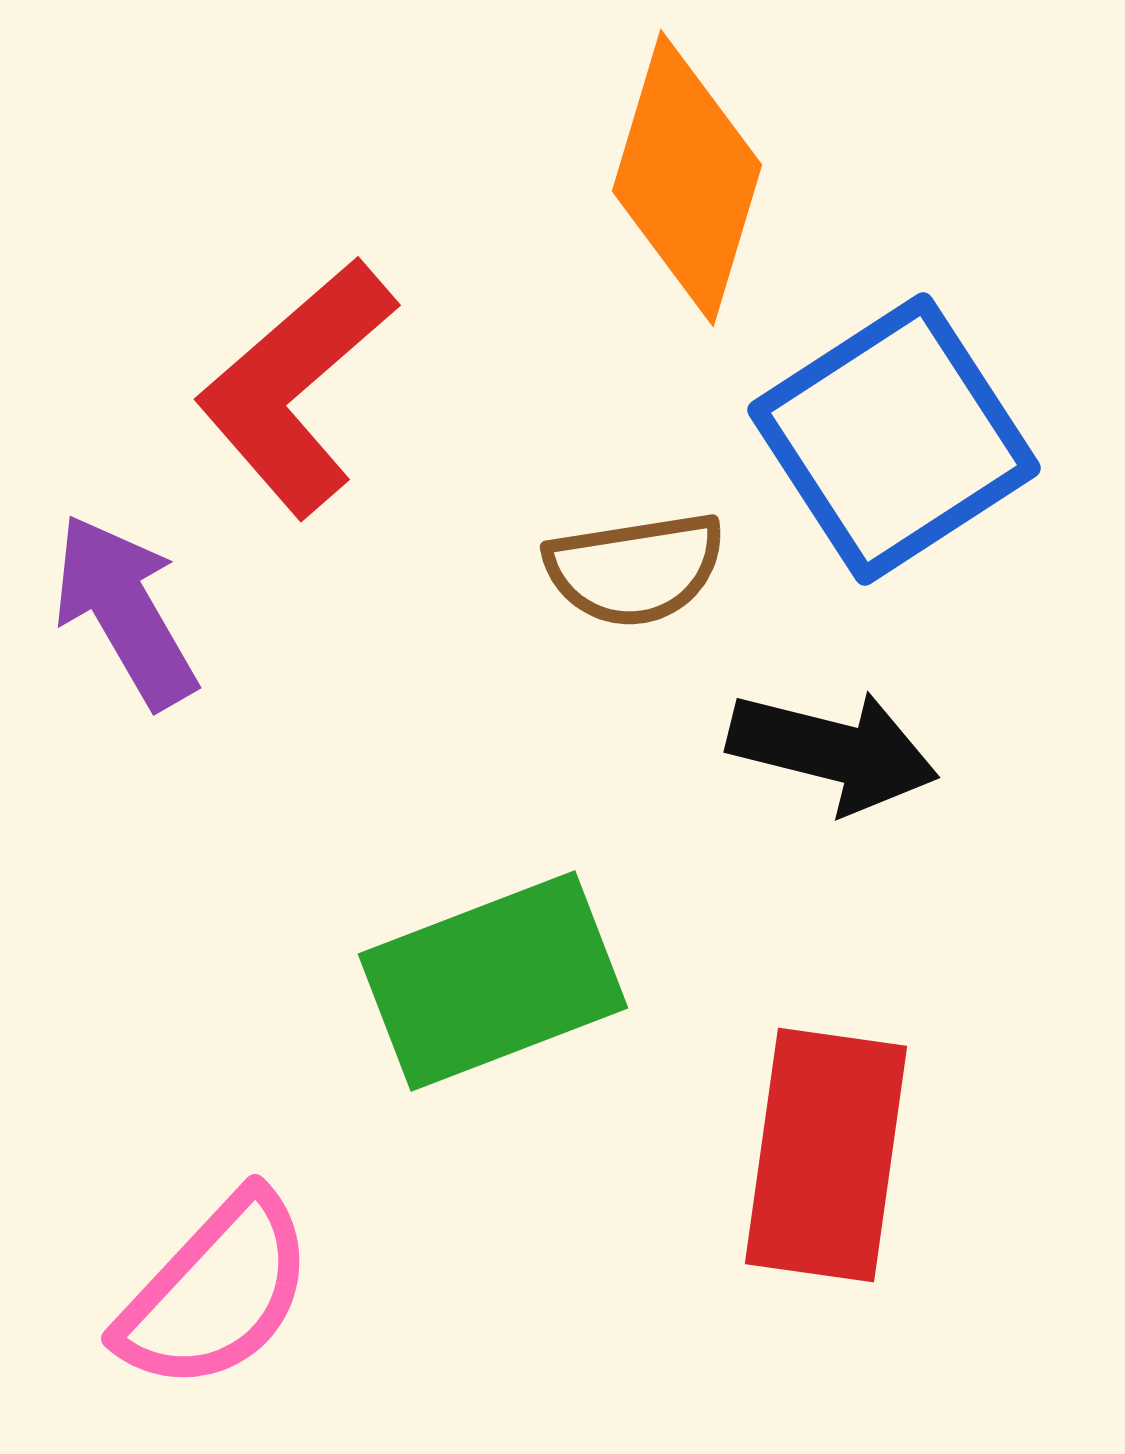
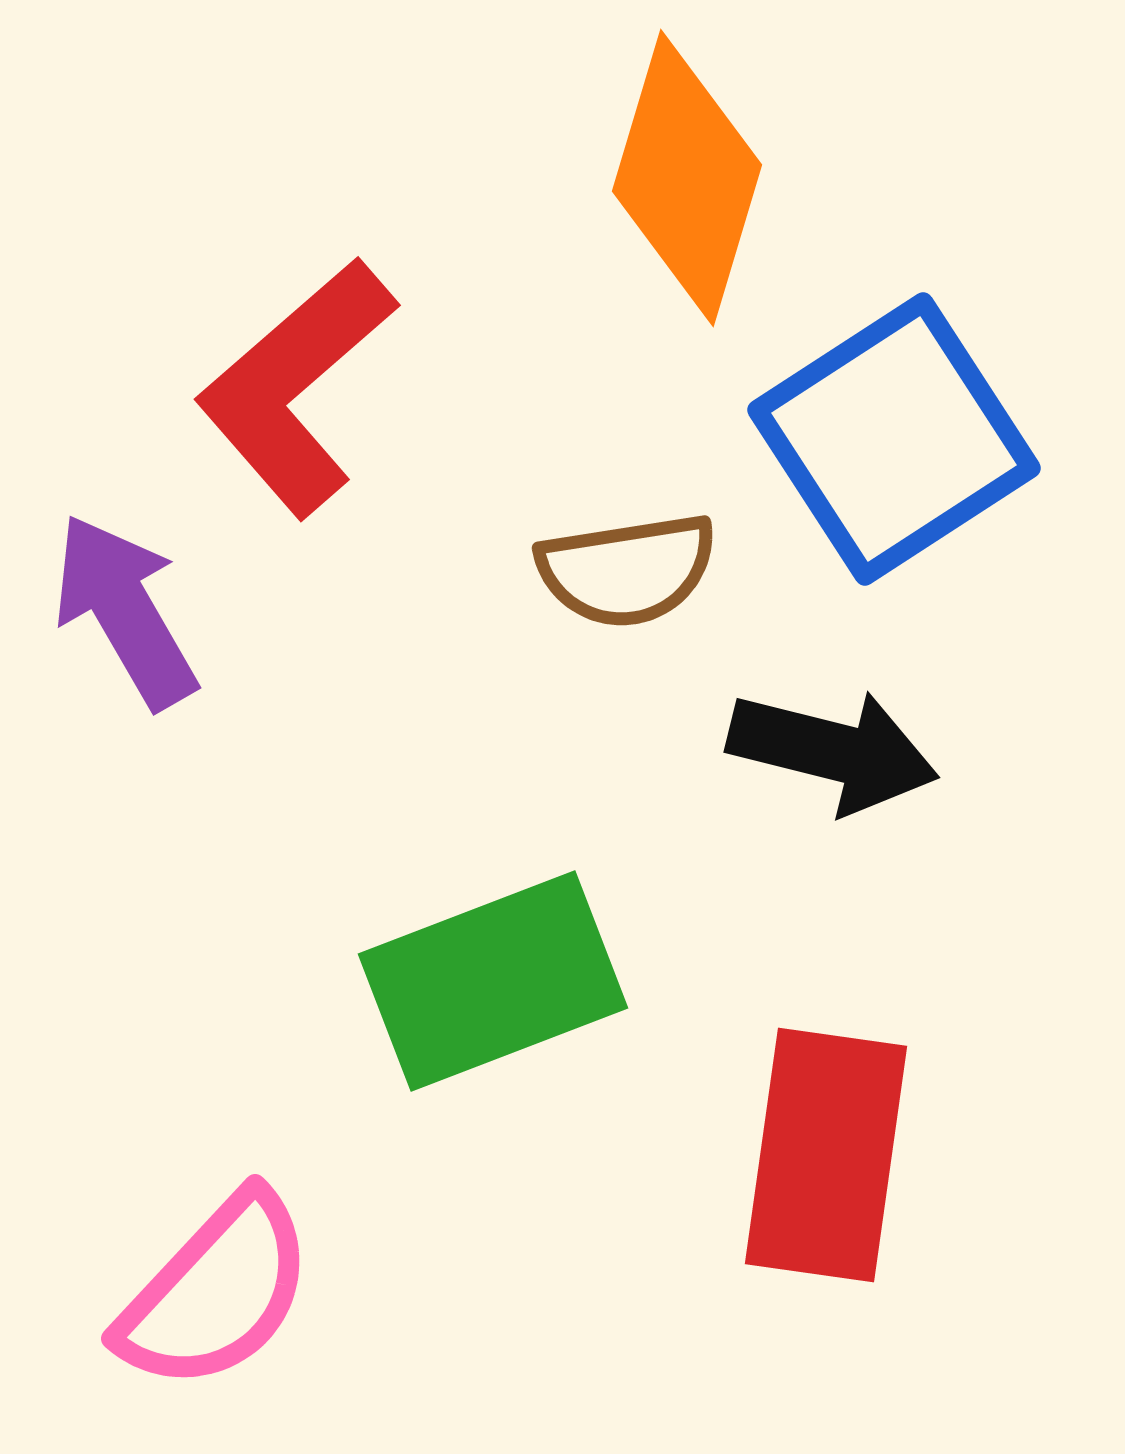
brown semicircle: moved 8 px left, 1 px down
